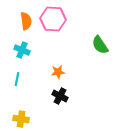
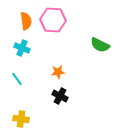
pink hexagon: moved 1 px down
green semicircle: rotated 30 degrees counterclockwise
cyan cross: moved 2 px up
cyan line: rotated 48 degrees counterclockwise
